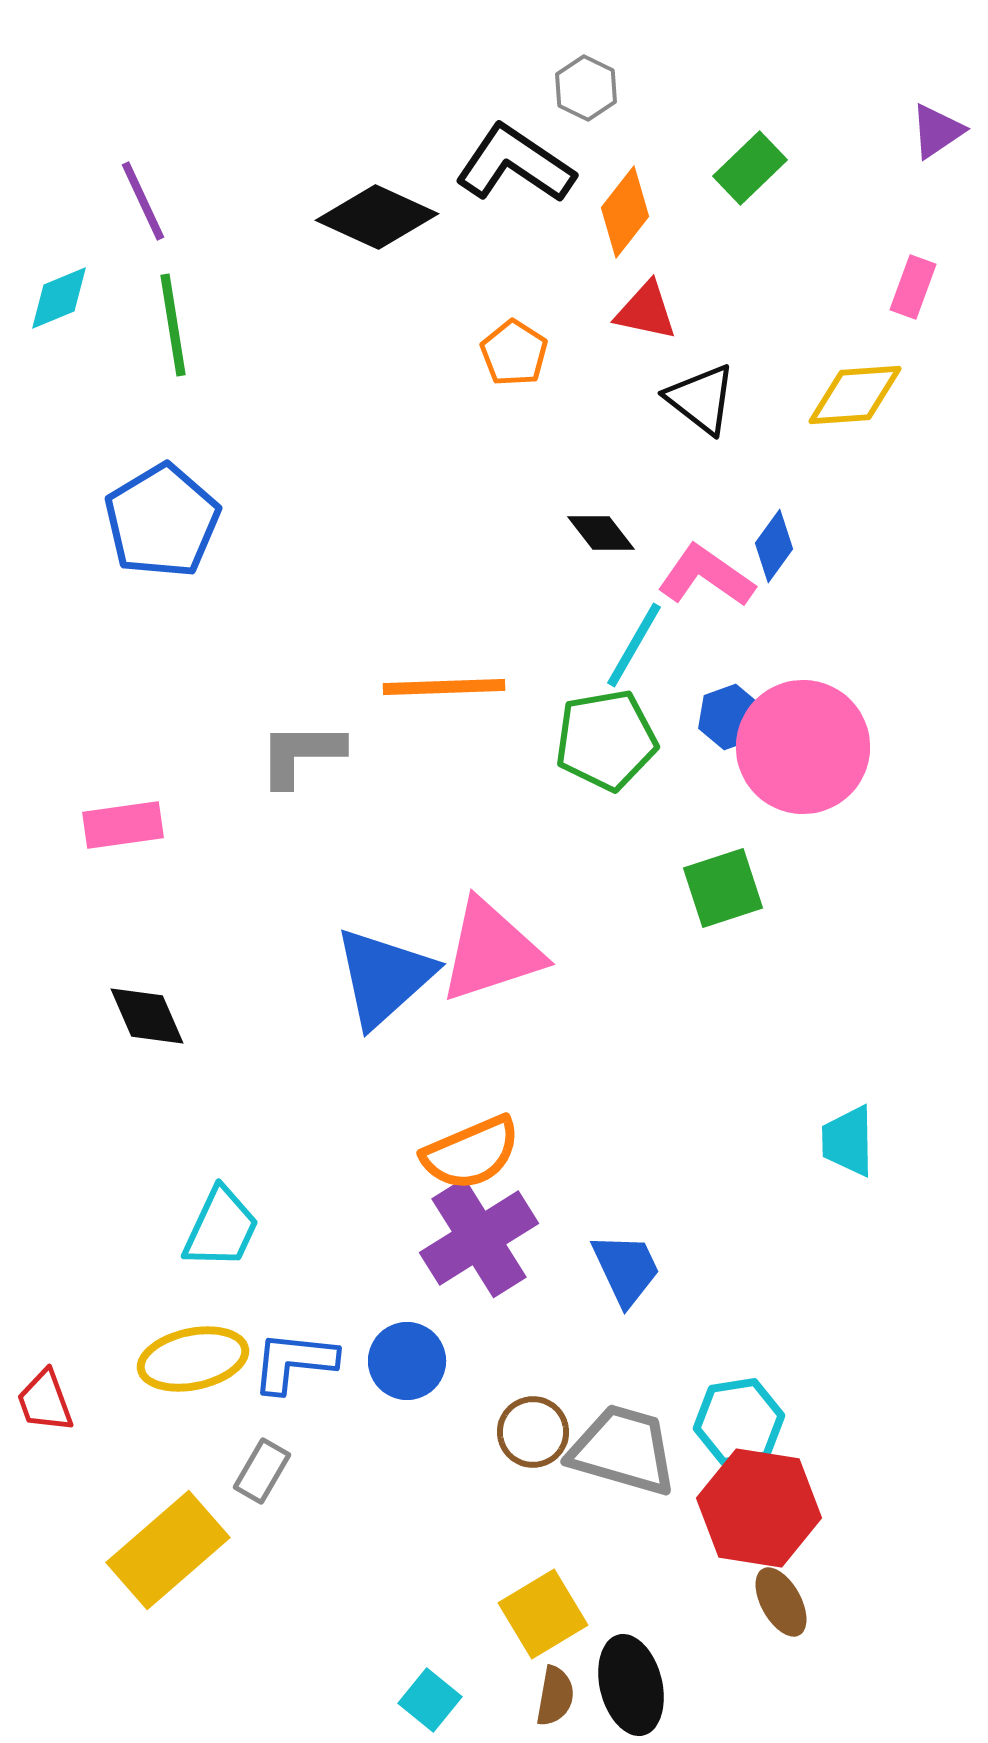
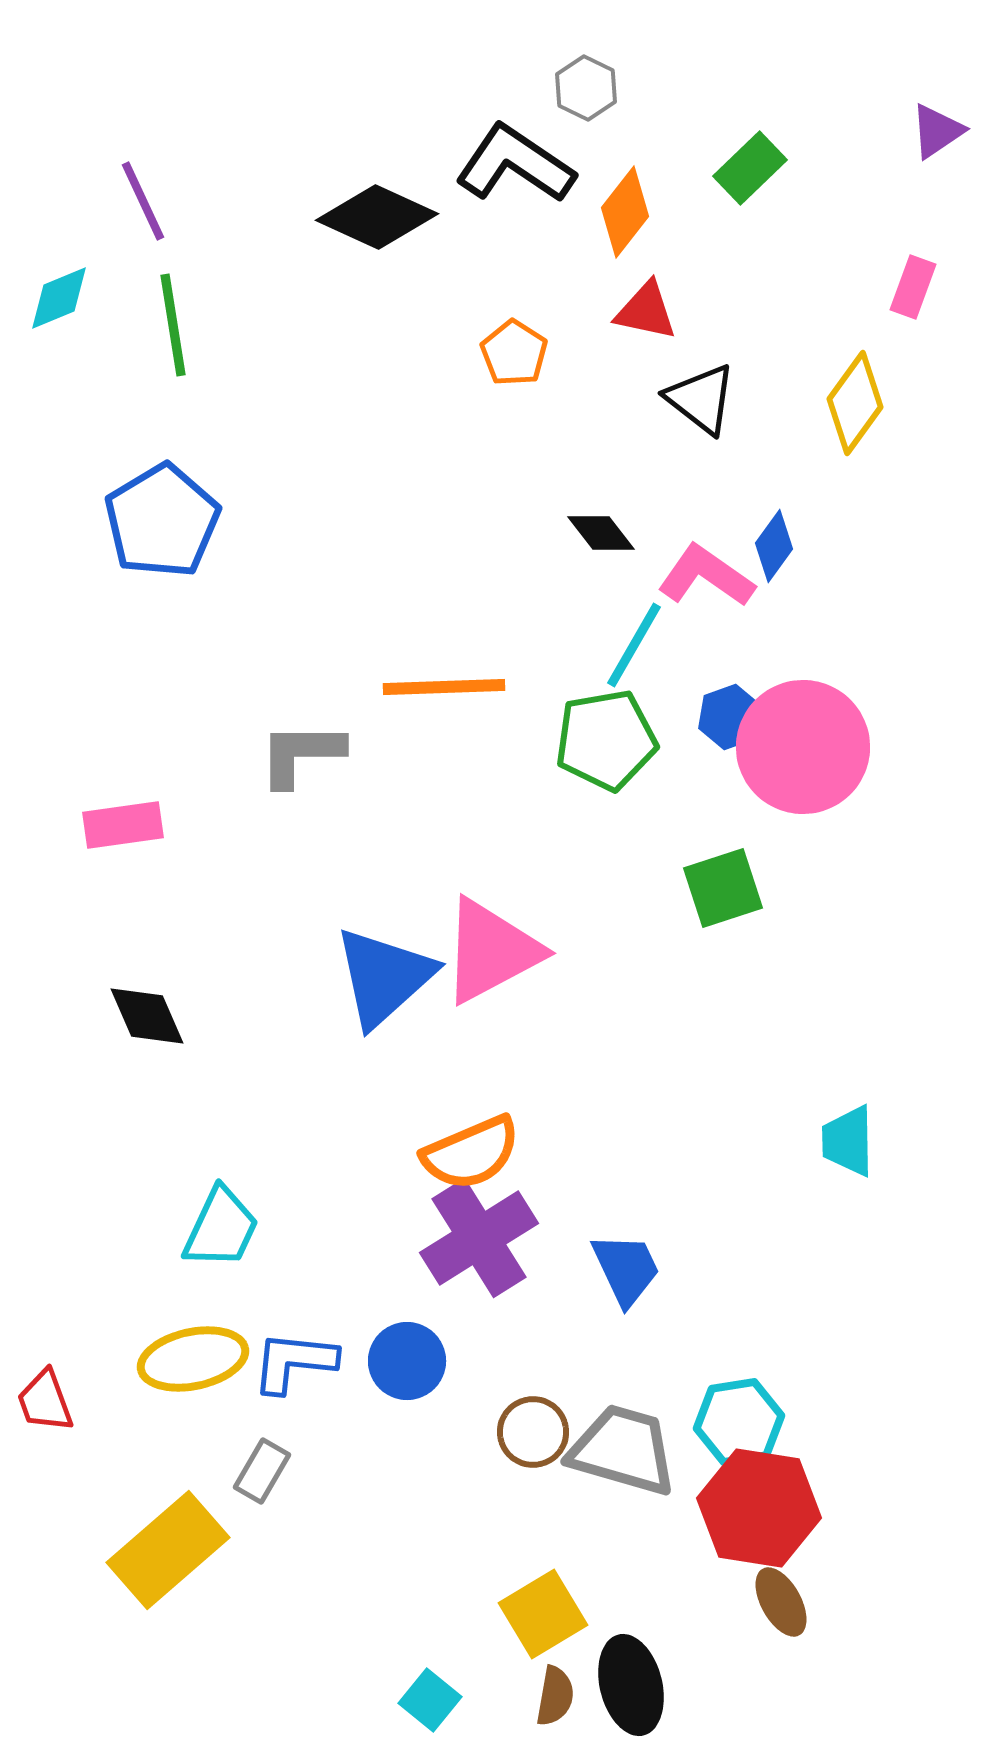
yellow diamond at (855, 395): moved 8 px down; rotated 50 degrees counterclockwise
pink triangle at (491, 951): rotated 10 degrees counterclockwise
